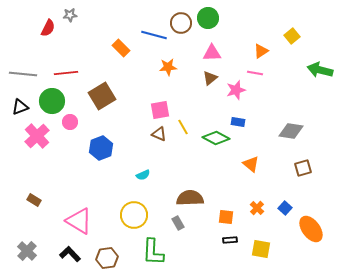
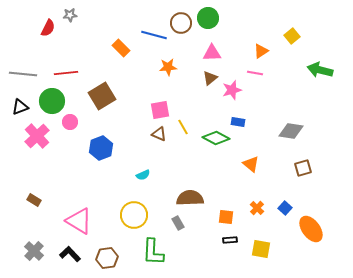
pink star at (236, 90): moved 4 px left
gray cross at (27, 251): moved 7 px right
